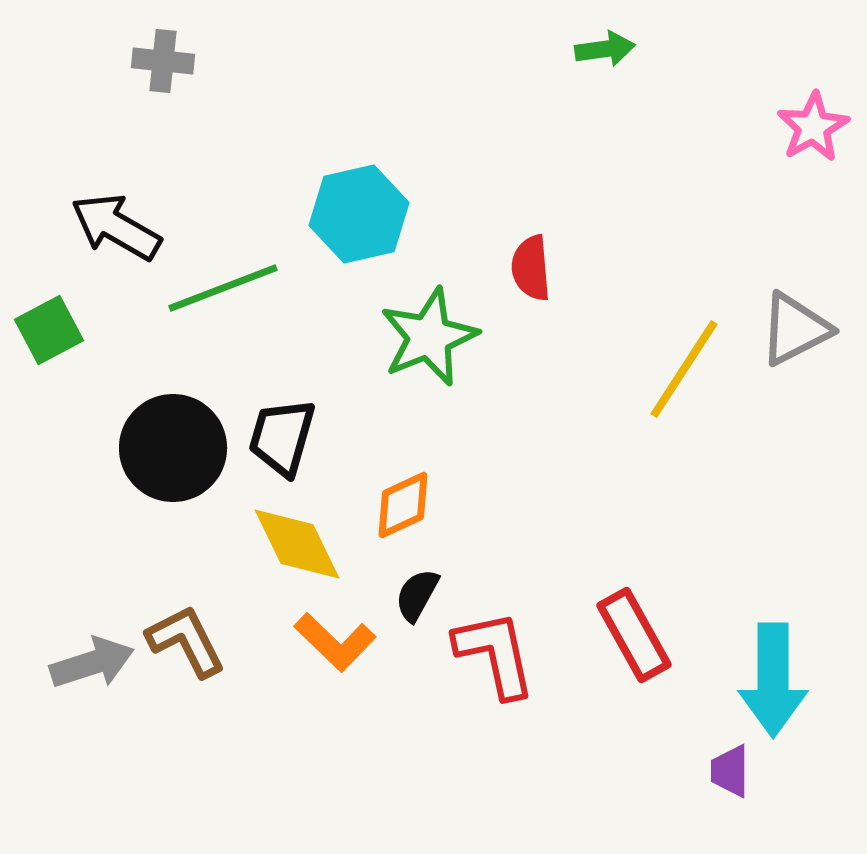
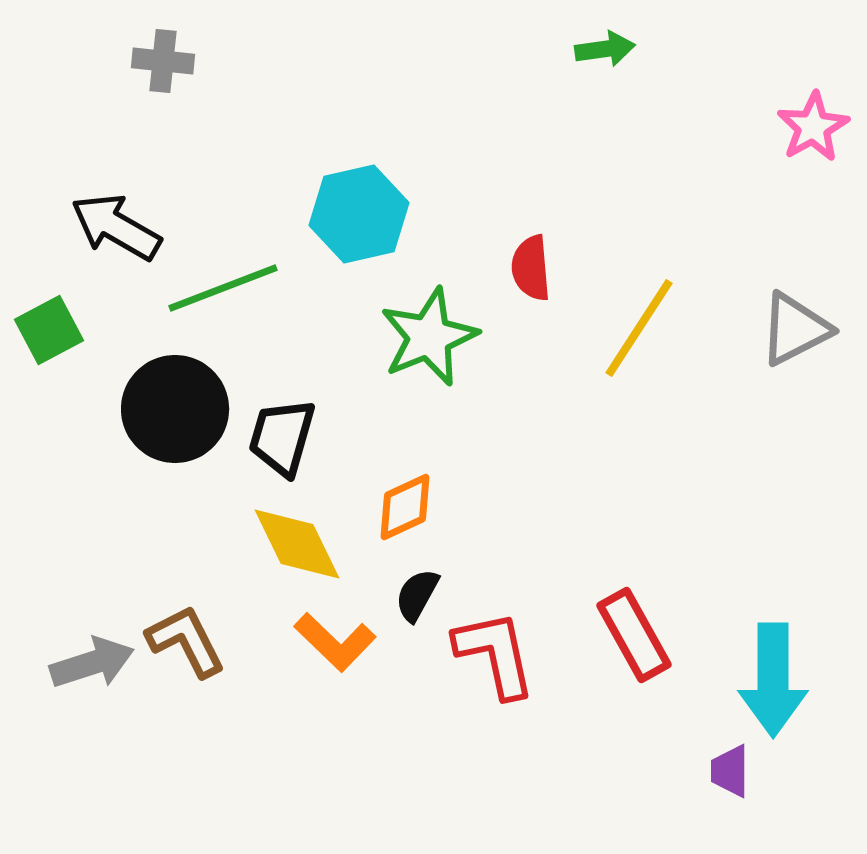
yellow line: moved 45 px left, 41 px up
black circle: moved 2 px right, 39 px up
orange diamond: moved 2 px right, 2 px down
